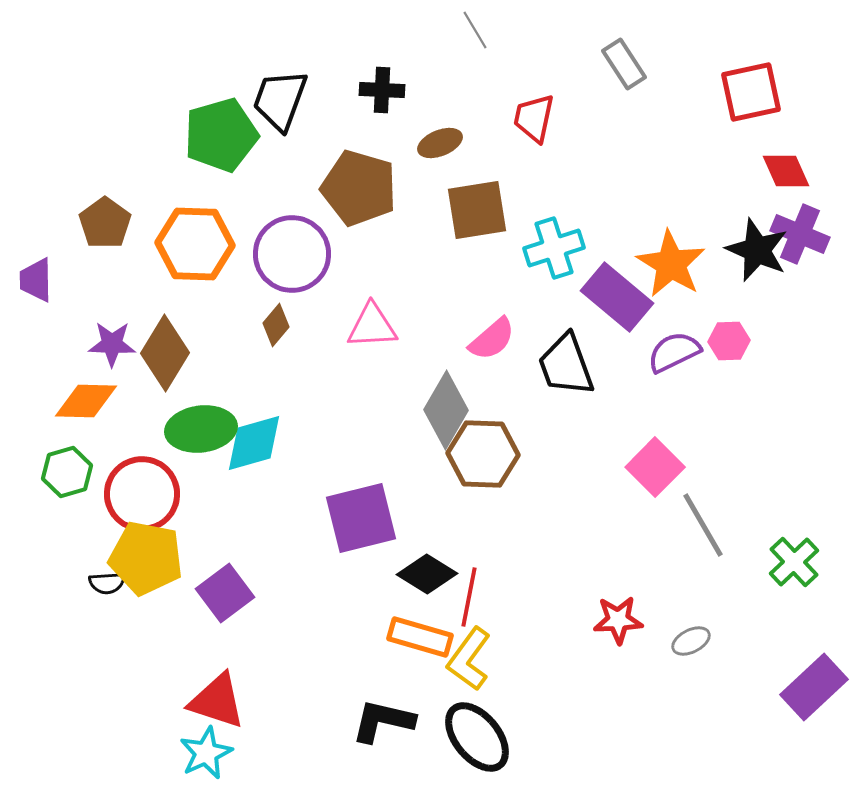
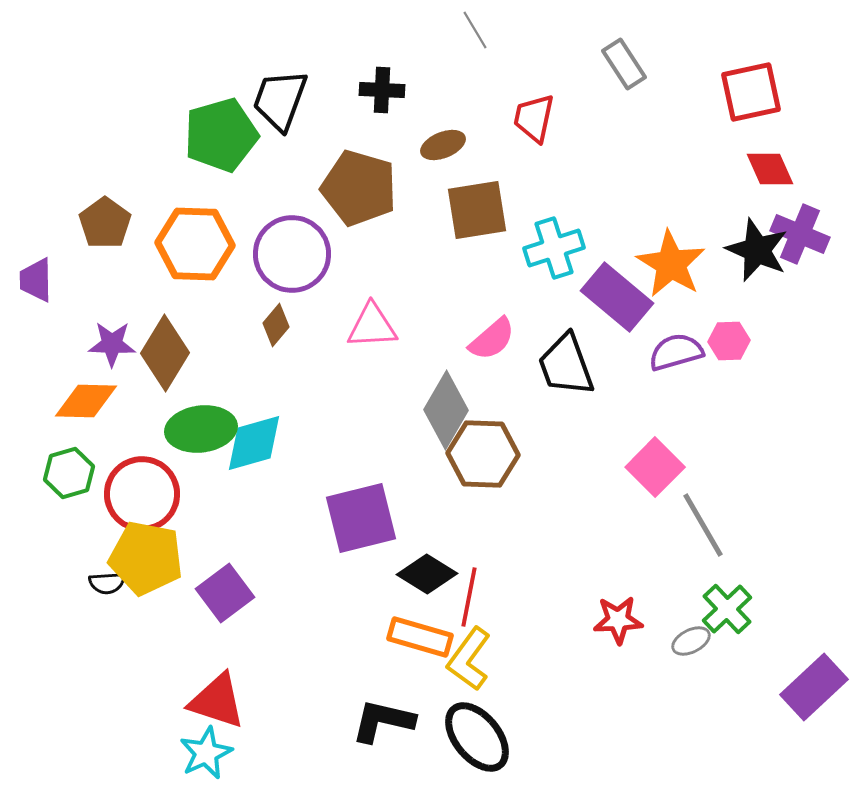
brown ellipse at (440, 143): moved 3 px right, 2 px down
red diamond at (786, 171): moved 16 px left, 2 px up
purple semicircle at (674, 352): moved 2 px right; rotated 10 degrees clockwise
green hexagon at (67, 472): moved 2 px right, 1 px down
green cross at (794, 562): moved 67 px left, 47 px down
